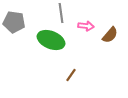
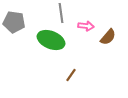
brown semicircle: moved 2 px left, 2 px down
